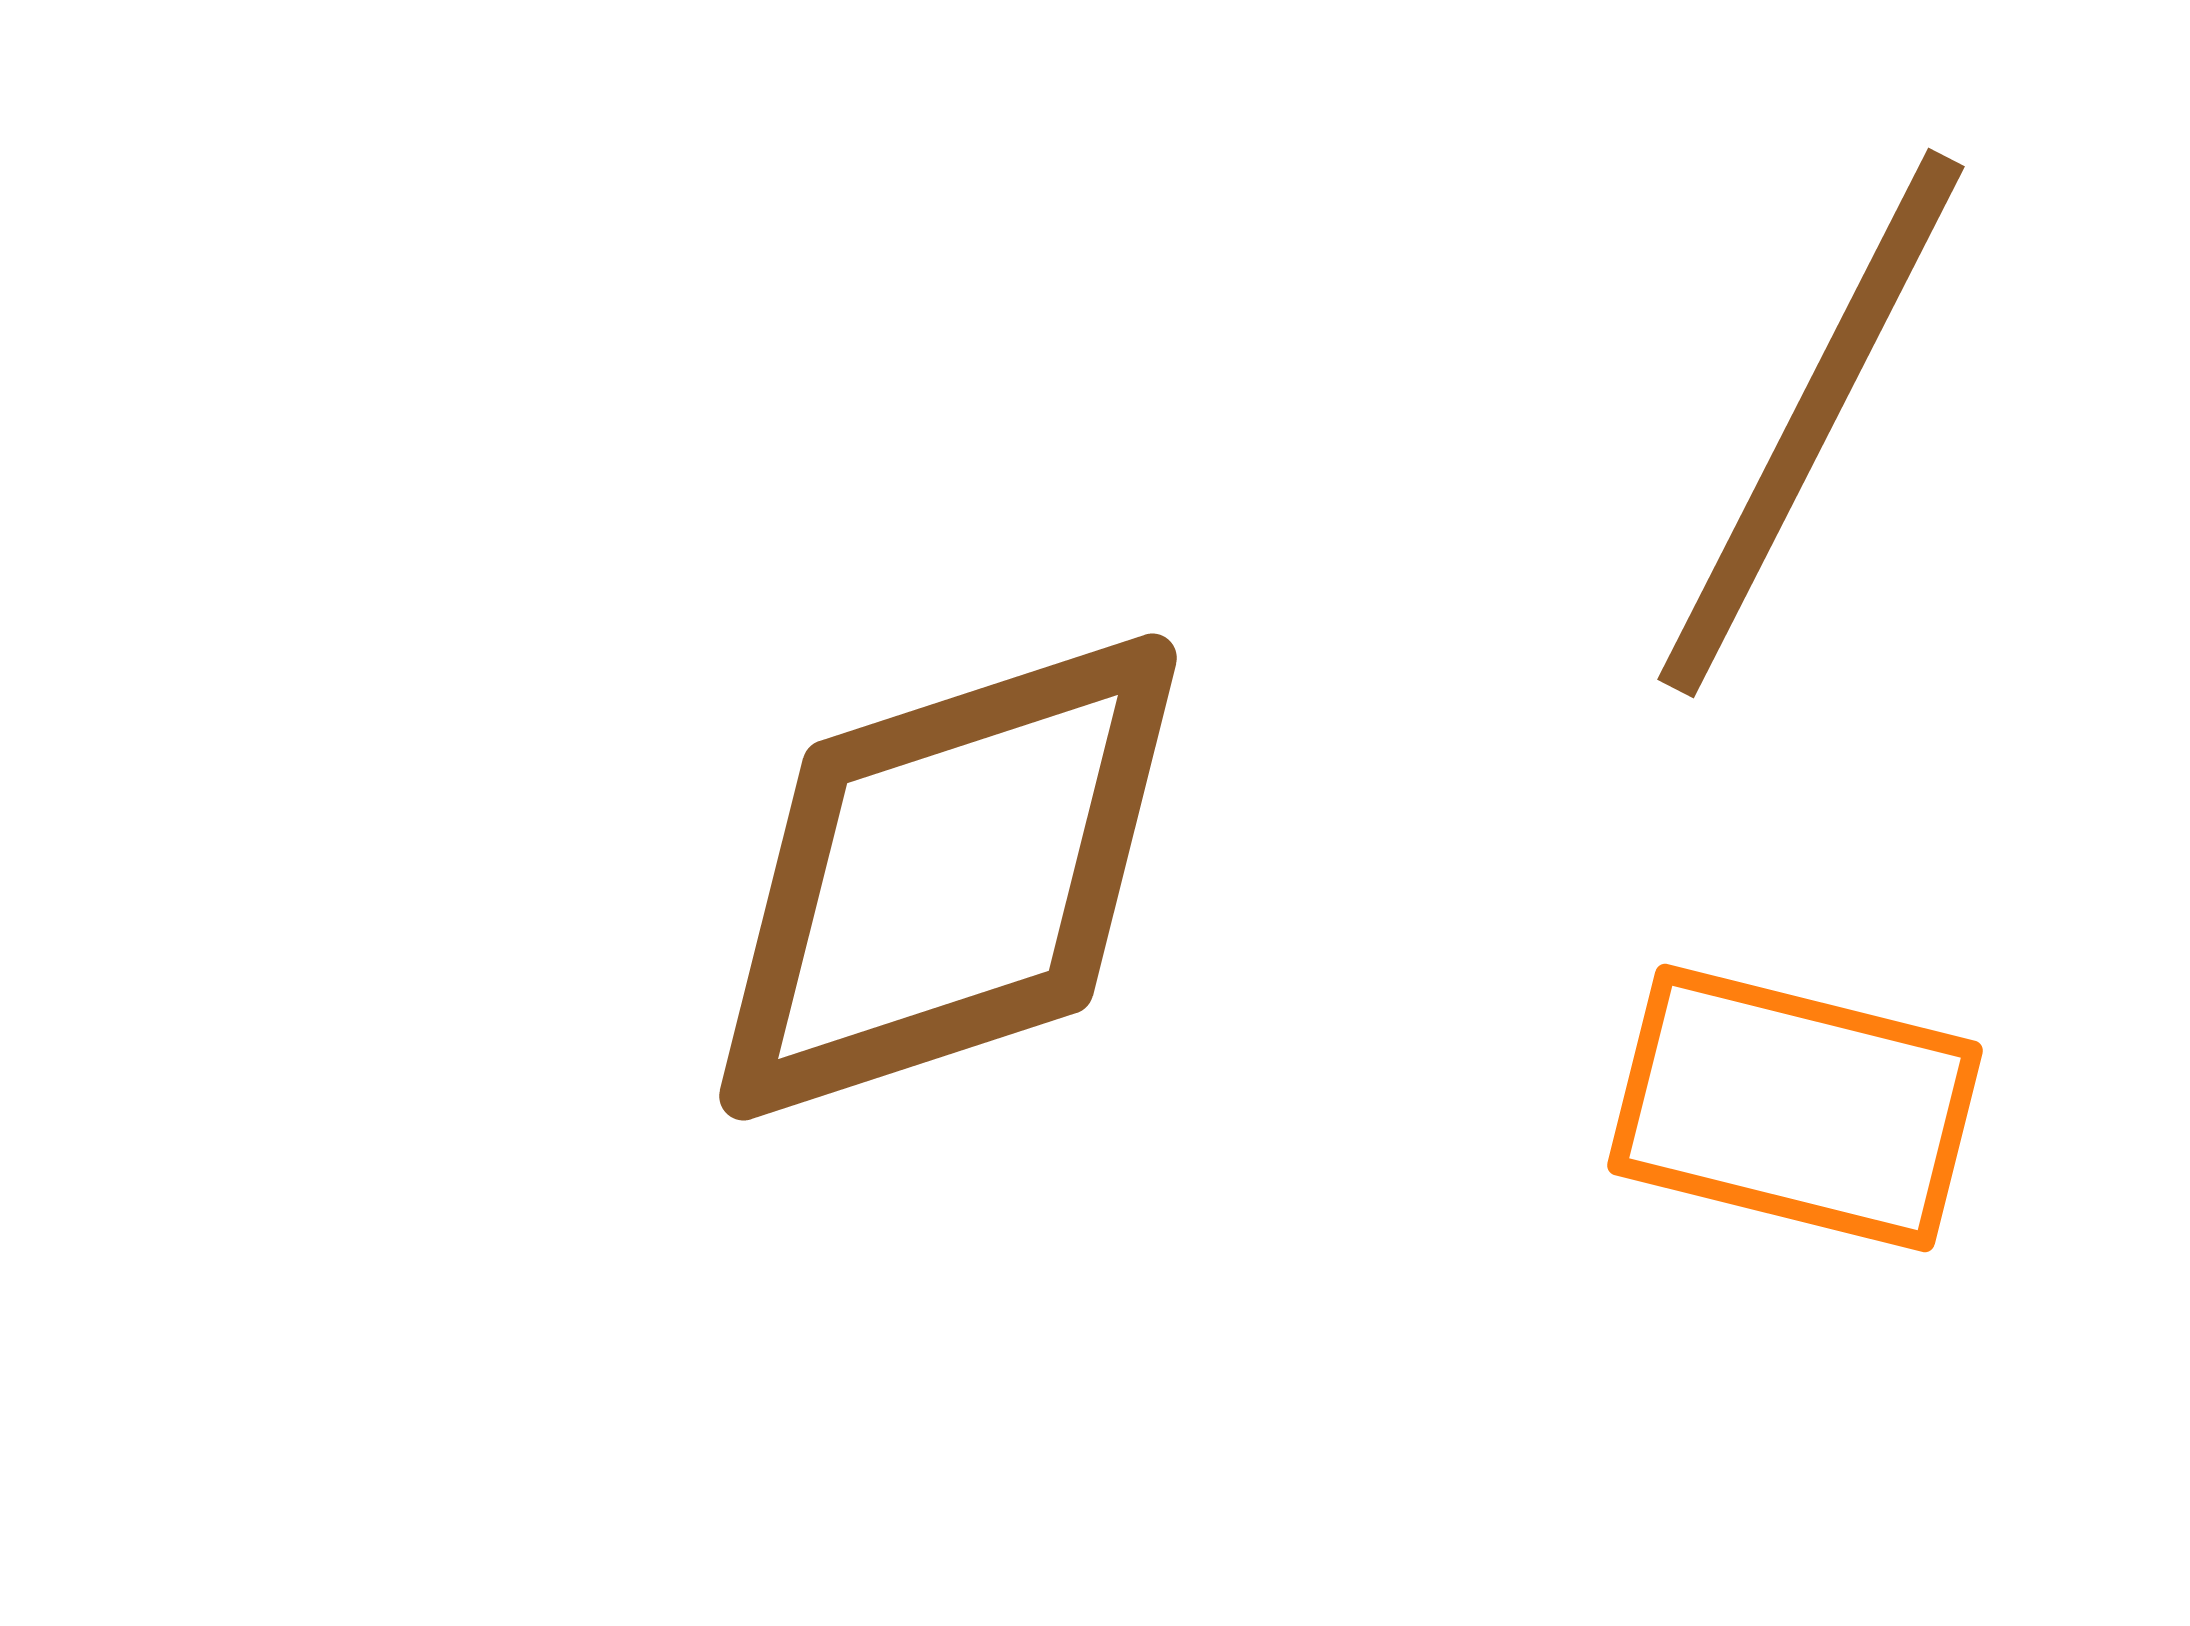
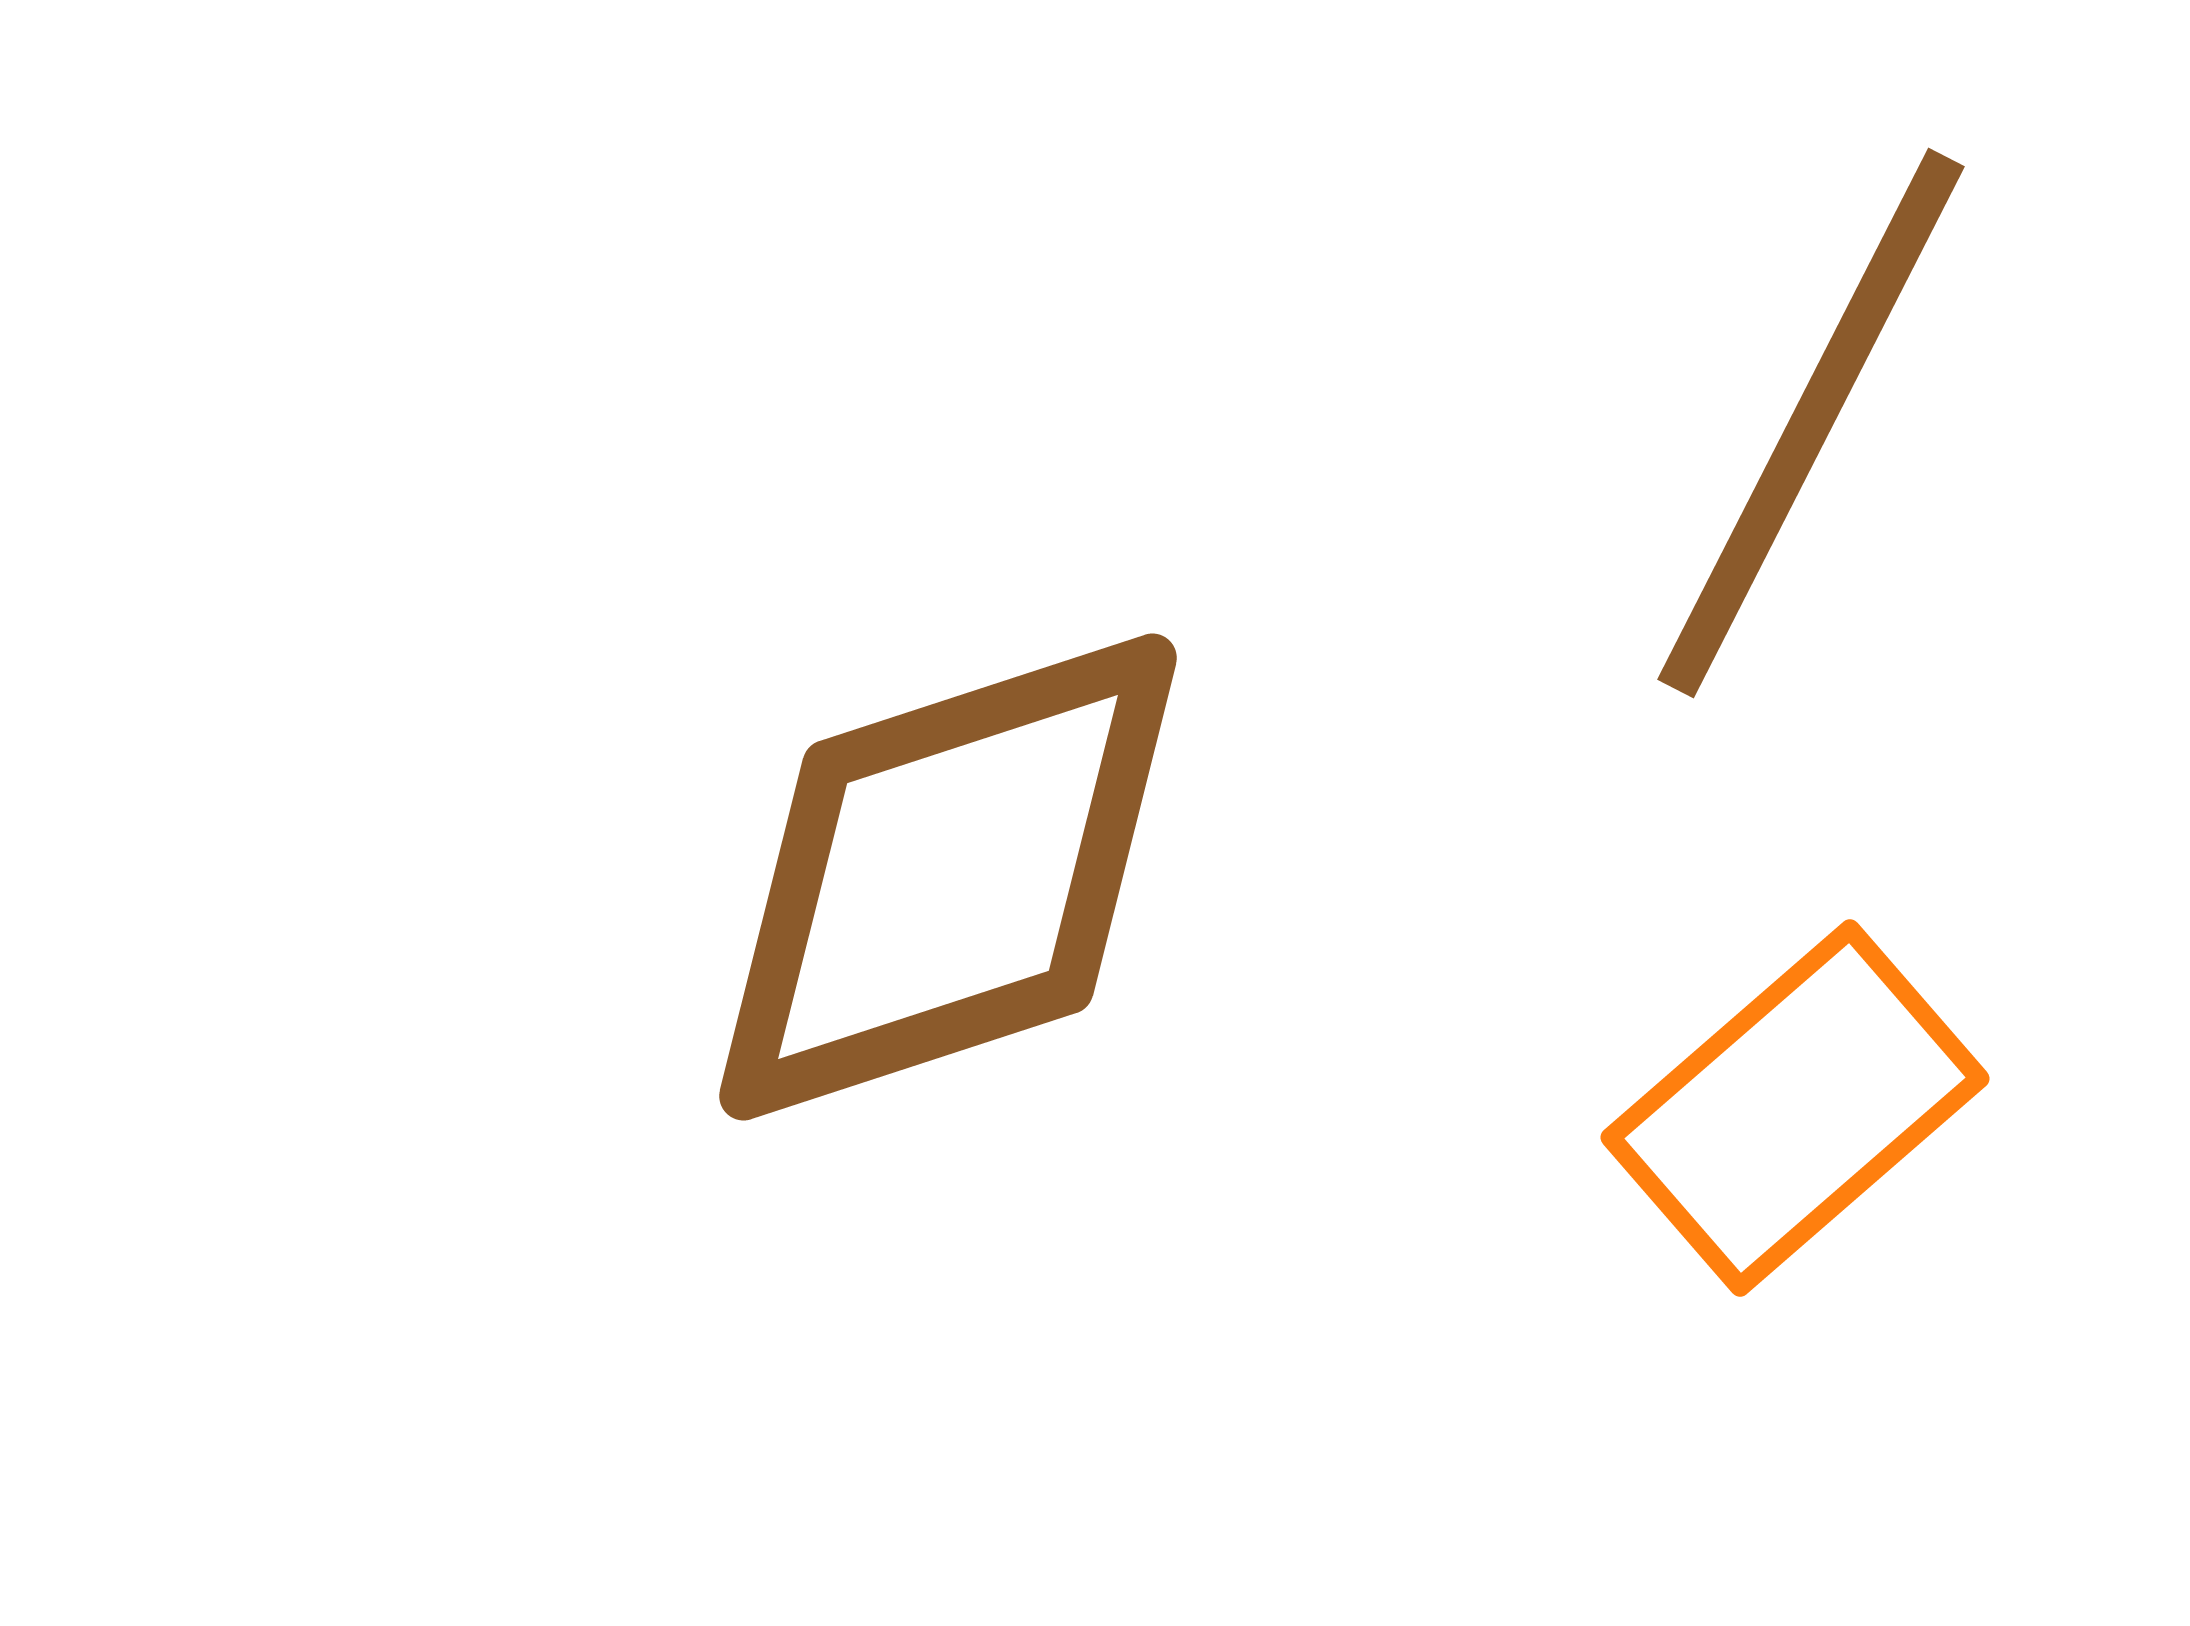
orange rectangle: rotated 55 degrees counterclockwise
